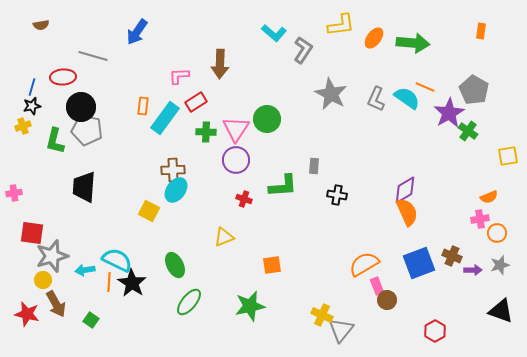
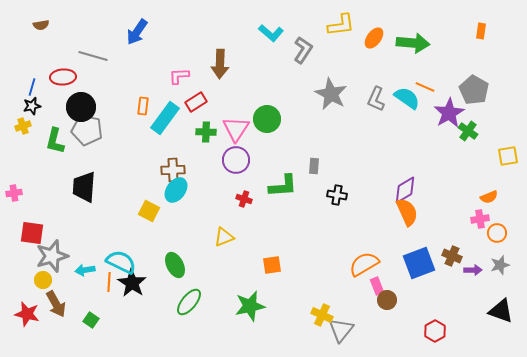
cyan L-shape at (274, 33): moved 3 px left
cyan semicircle at (117, 260): moved 4 px right, 2 px down
